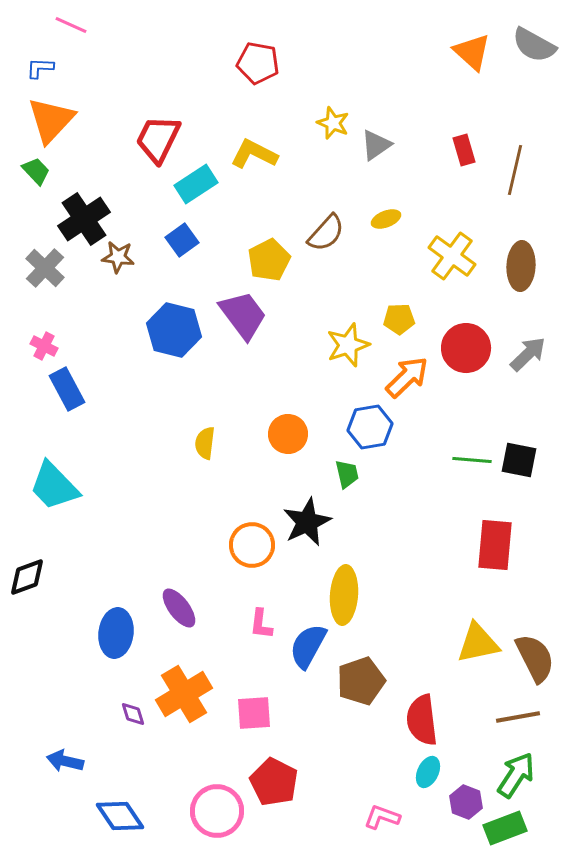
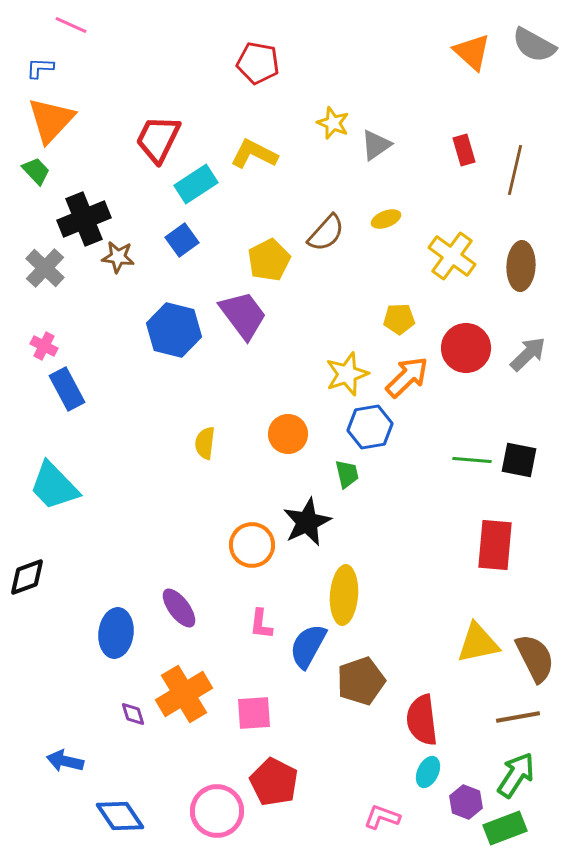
black cross at (84, 219): rotated 12 degrees clockwise
yellow star at (348, 345): moved 1 px left, 29 px down
